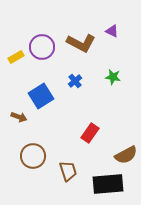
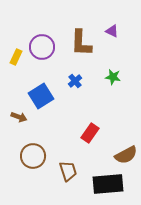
brown L-shape: rotated 64 degrees clockwise
yellow rectangle: rotated 35 degrees counterclockwise
